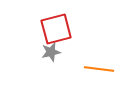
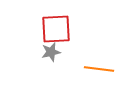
red square: rotated 12 degrees clockwise
